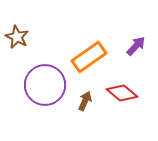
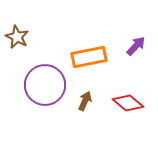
orange rectangle: rotated 24 degrees clockwise
red diamond: moved 6 px right, 10 px down
